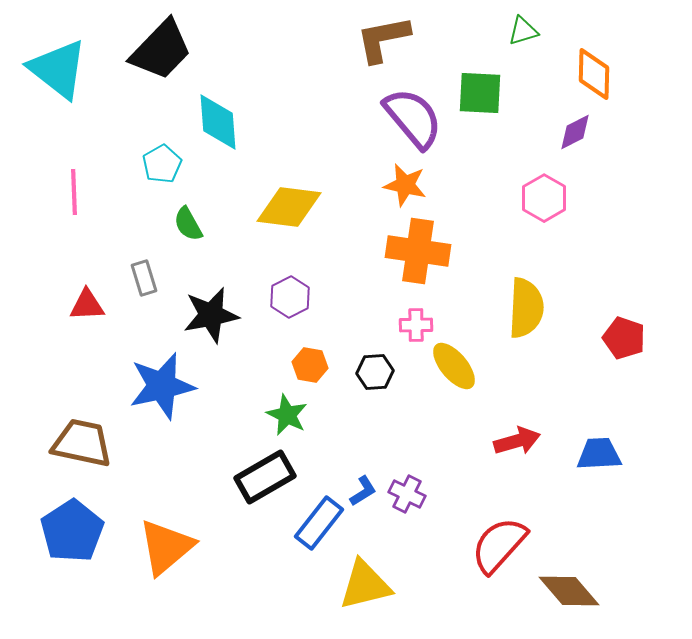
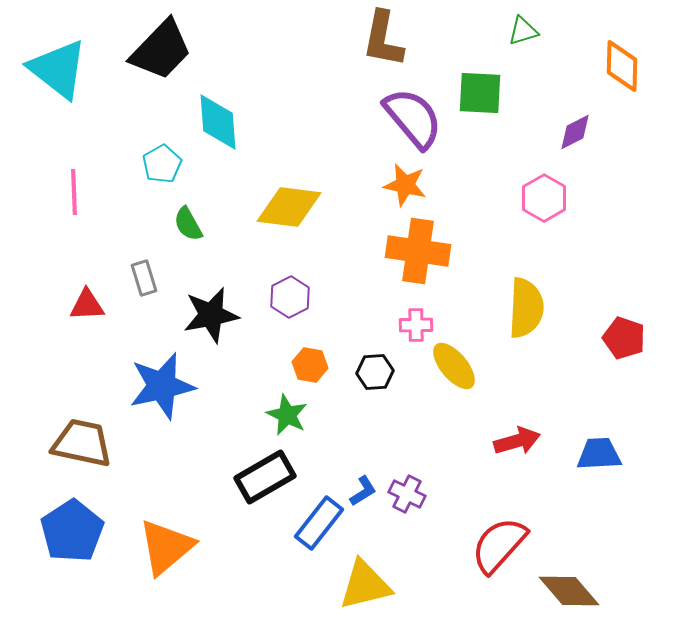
brown L-shape: rotated 68 degrees counterclockwise
orange diamond: moved 28 px right, 8 px up
